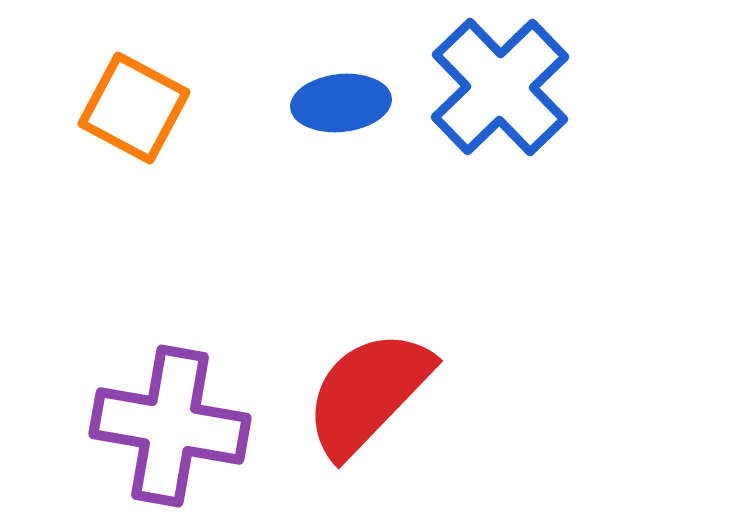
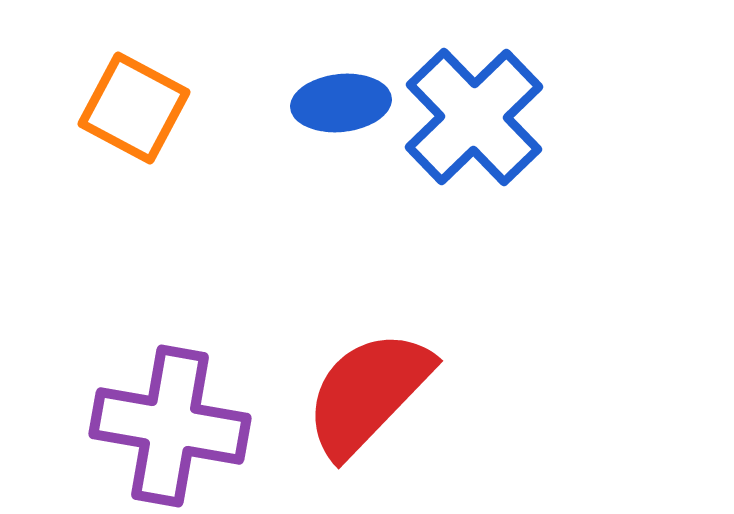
blue cross: moved 26 px left, 30 px down
